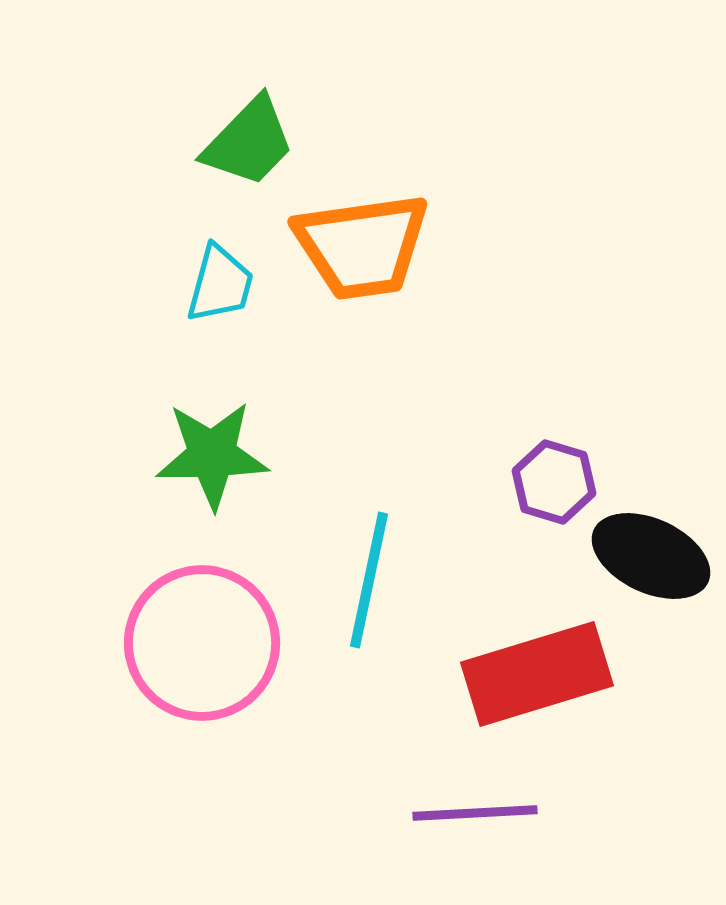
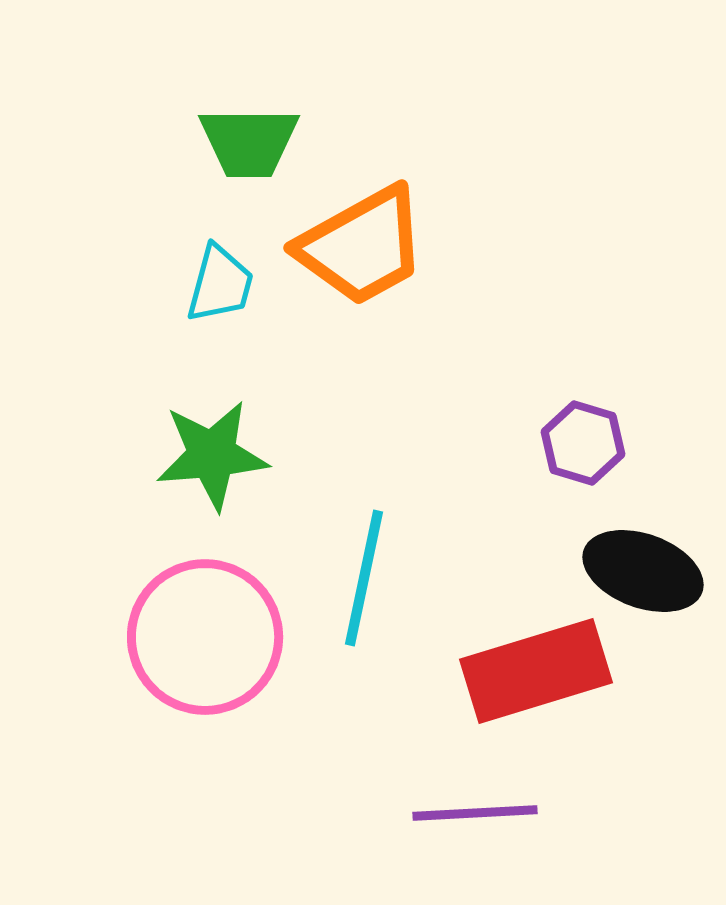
green trapezoid: rotated 46 degrees clockwise
orange trapezoid: rotated 21 degrees counterclockwise
green star: rotated 4 degrees counterclockwise
purple hexagon: moved 29 px right, 39 px up
black ellipse: moved 8 px left, 15 px down; rotated 5 degrees counterclockwise
cyan line: moved 5 px left, 2 px up
pink circle: moved 3 px right, 6 px up
red rectangle: moved 1 px left, 3 px up
